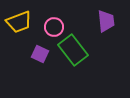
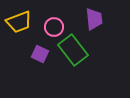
purple trapezoid: moved 12 px left, 2 px up
